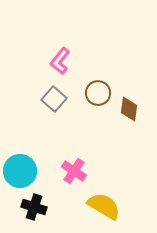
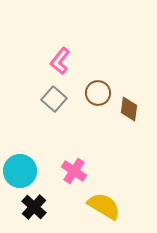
black cross: rotated 25 degrees clockwise
